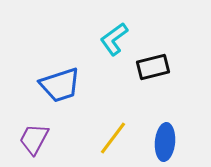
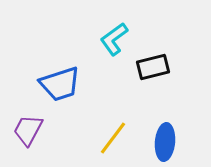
blue trapezoid: moved 1 px up
purple trapezoid: moved 6 px left, 9 px up
